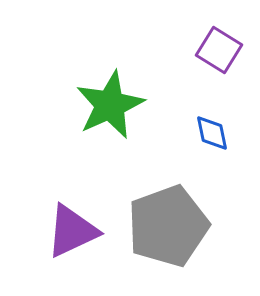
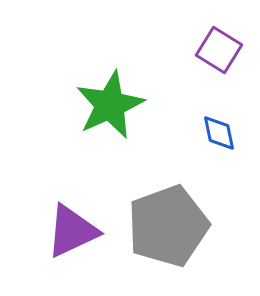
blue diamond: moved 7 px right
